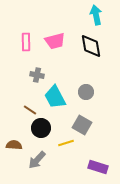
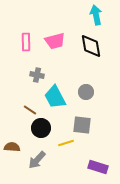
gray square: rotated 24 degrees counterclockwise
brown semicircle: moved 2 px left, 2 px down
